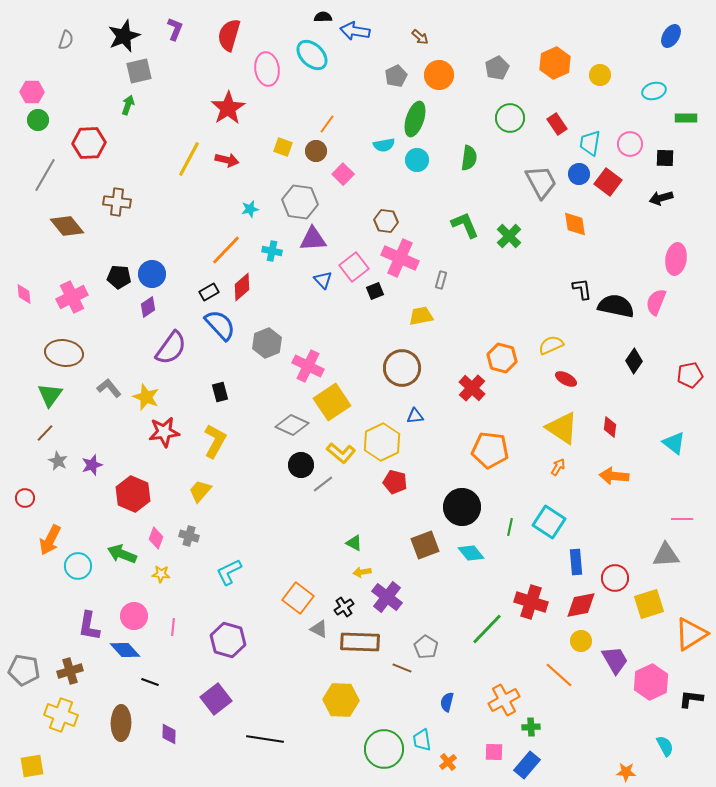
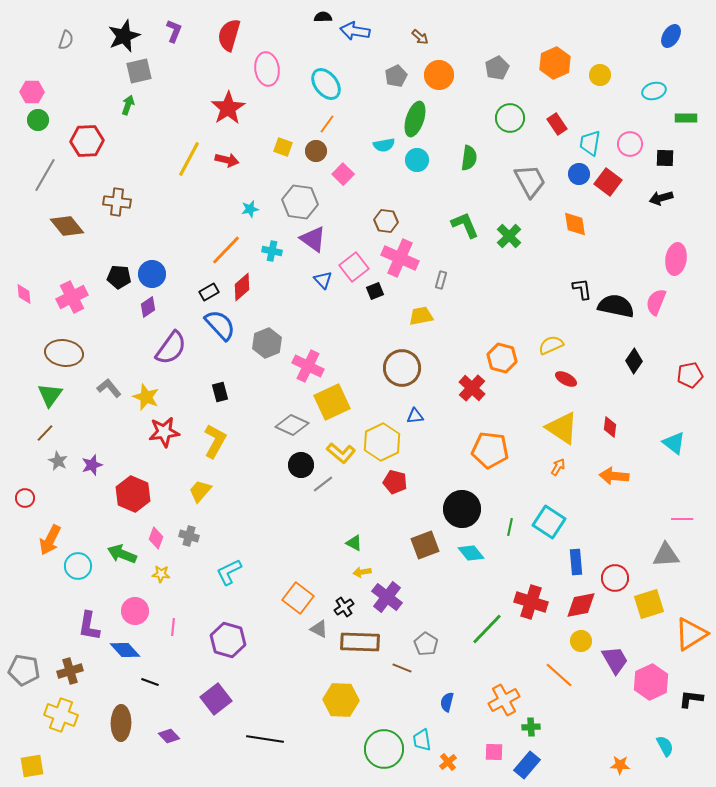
purple L-shape at (175, 29): moved 1 px left, 2 px down
cyan ellipse at (312, 55): moved 14 px right, 29 px down; rotated 8 degrees clockwise
red hexagon at (89, 143): moved 2 px left, 2 px up
gray trapezoid at (541, 182): moved 11 px left, 1 px up
purple triangle at (313, 239): rotated 40 degrees clockwise
yellow square at (332, 402): rotated 9 degrees clockwise
black circle at (462, 507): moved 2 px down
pink circle at (134, 616): moved 1 px right, 5 px up
gray pentagon at (426, 647): moved 3 px up
purple diamond at (169, 734): moved 2 px down; rotated 45 degrees counterclockwise
orange star at (626, 772): moved 6 px left, 7 px up
